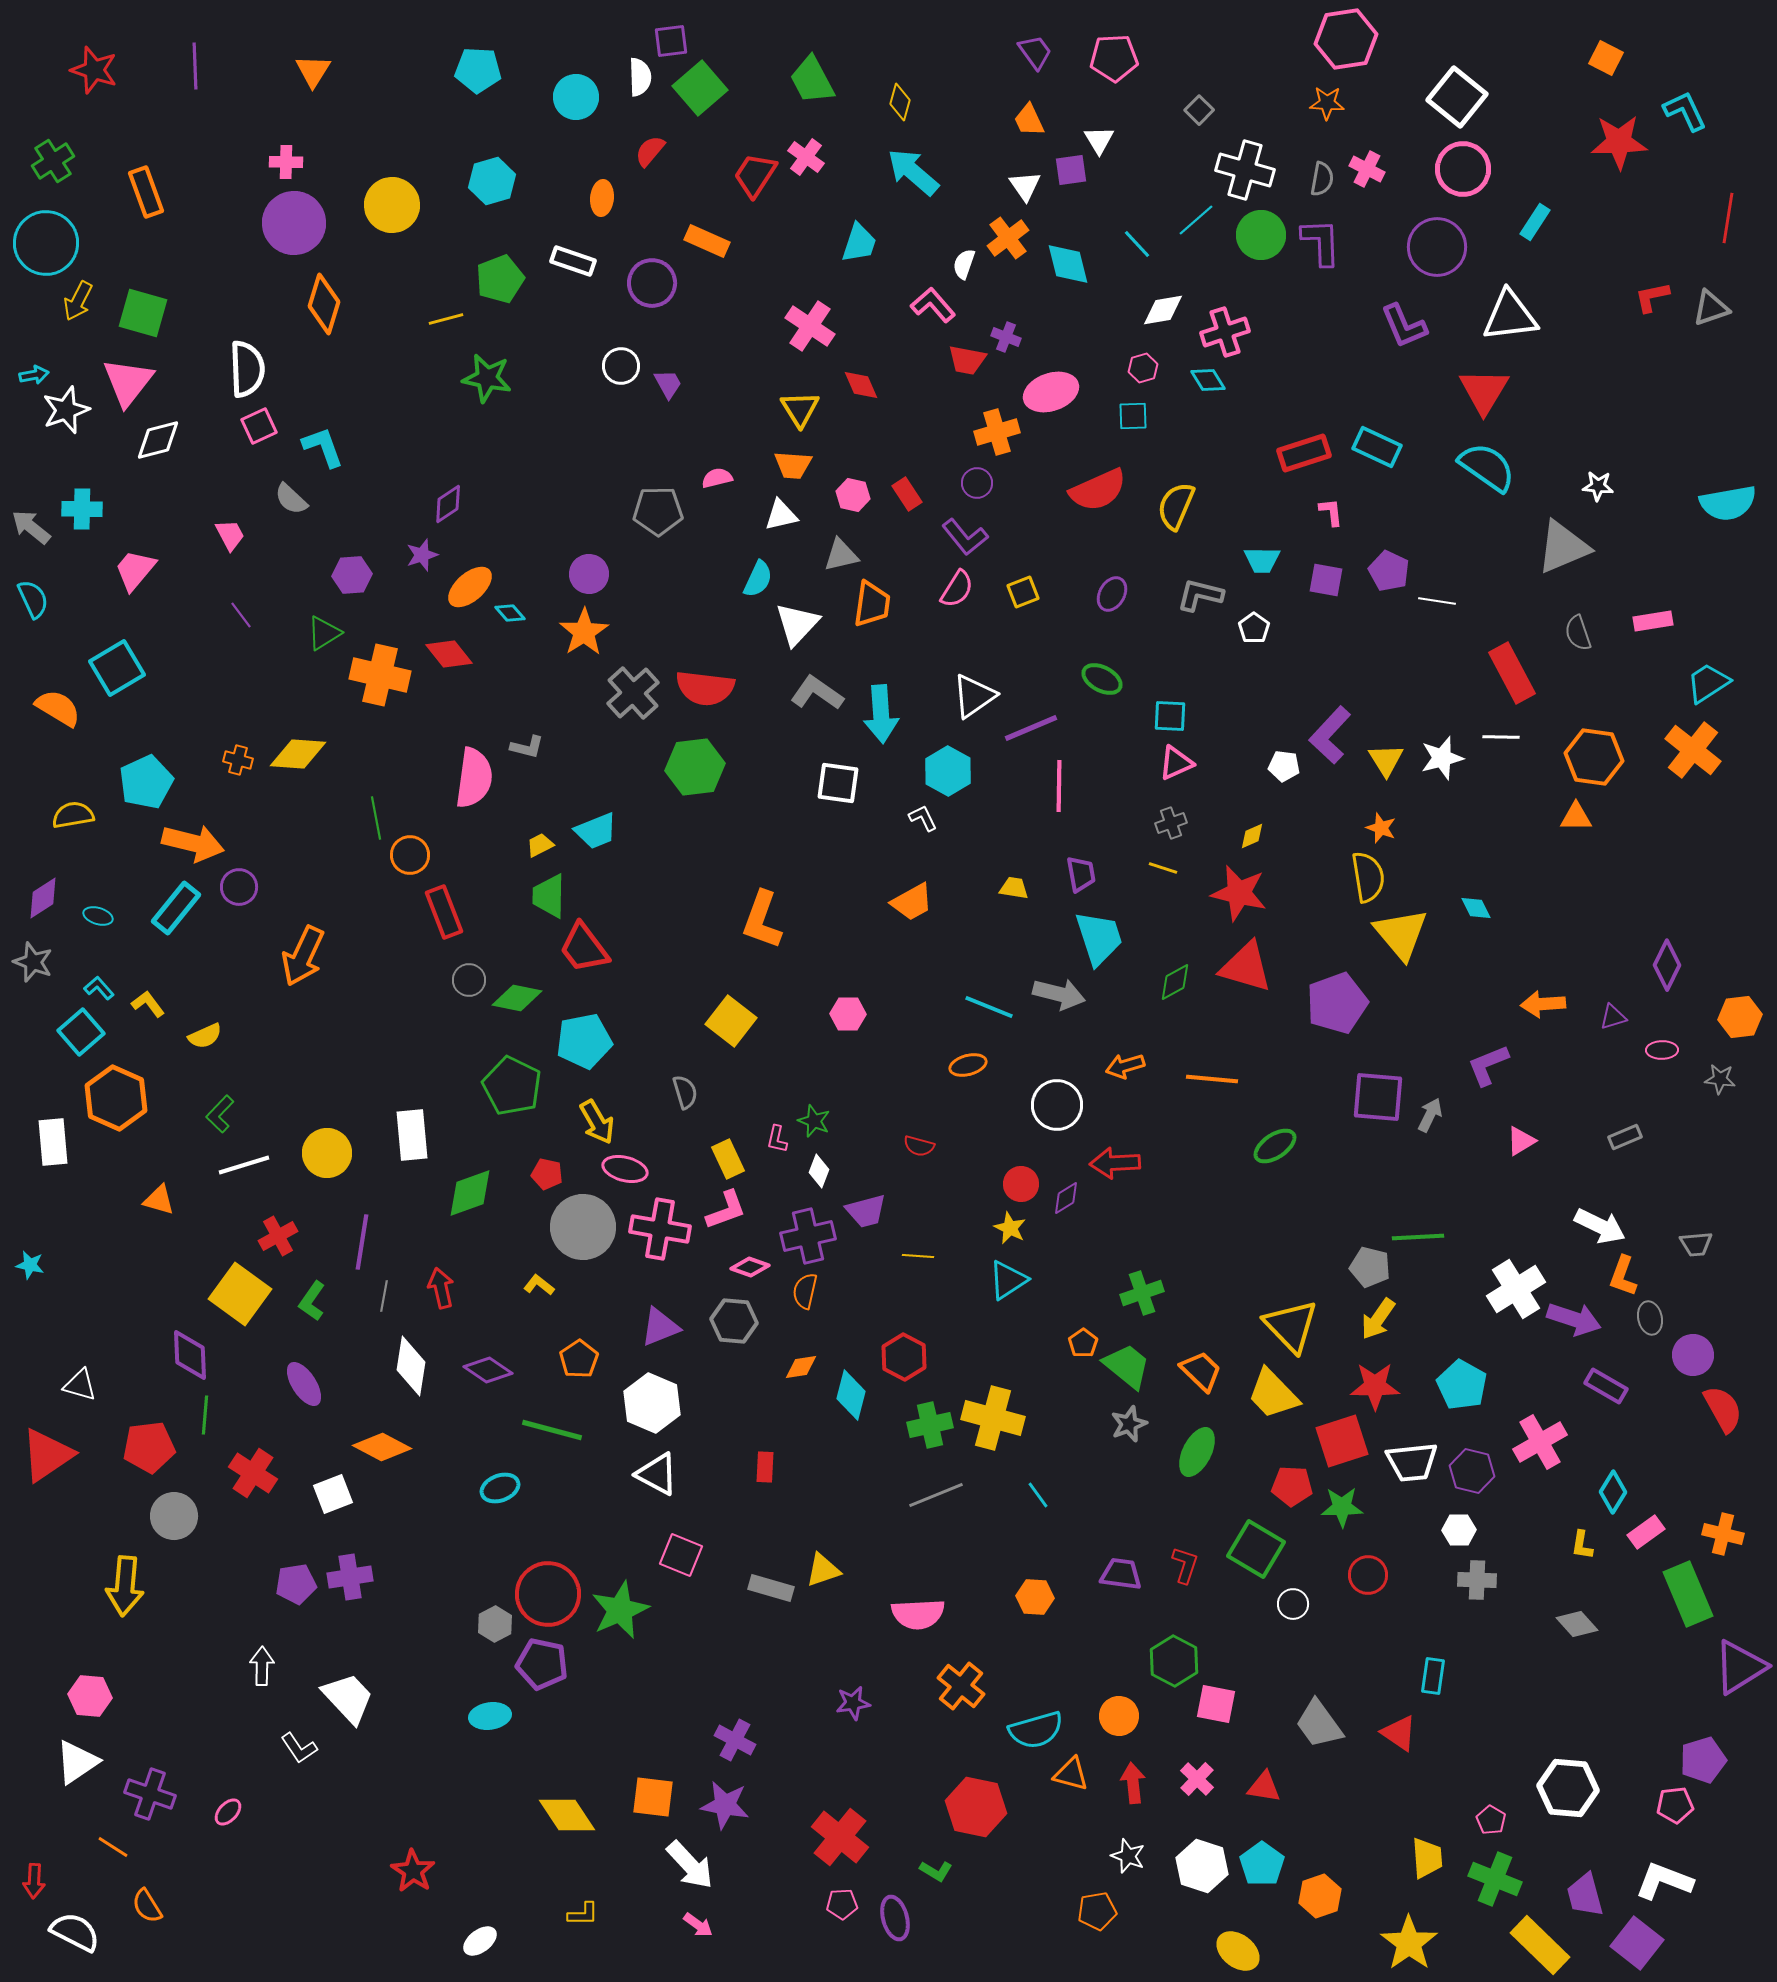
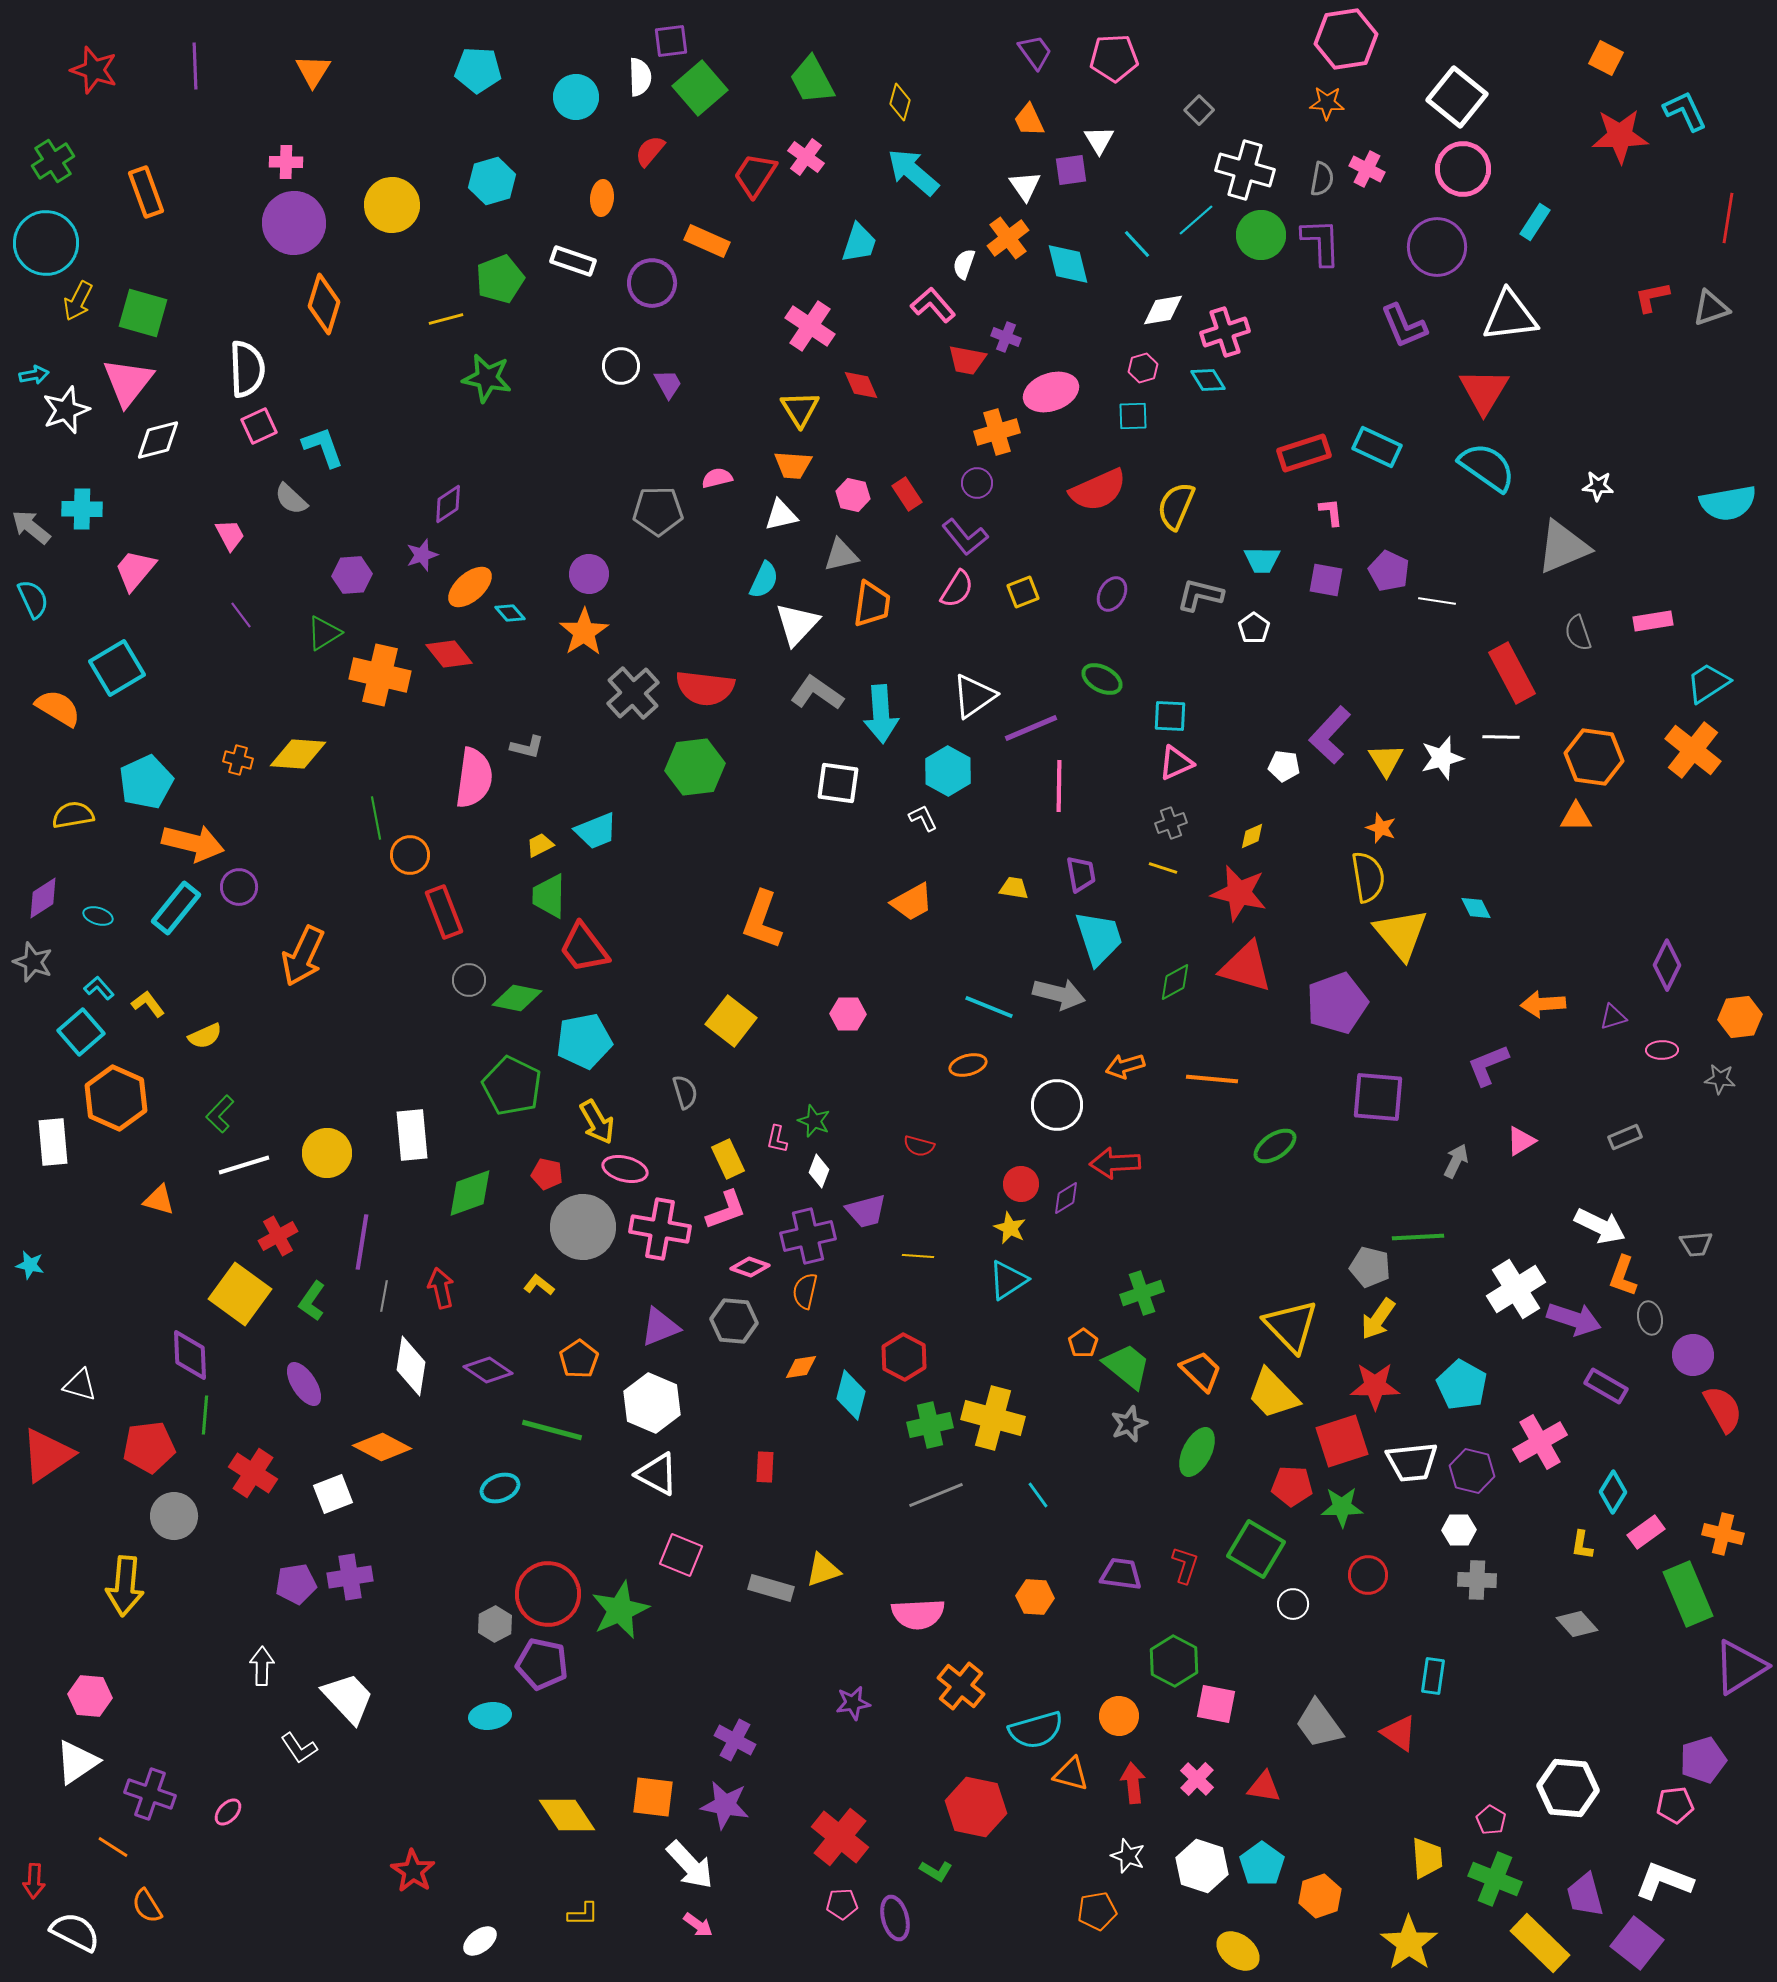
red star at (1619, 142): moved 1 px right, 6 px up
cyan semicircle at (758, 579): moved 6 px right, 1 px down
gray arrow at (1430, 1115): moved 26 px right, 46 px down
yellow rectangle at (1540, 1945): moved 2 px up
